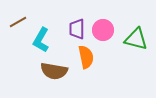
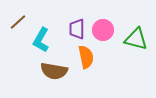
brown line: rotated 12 degrees counterclockwise
